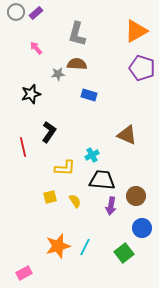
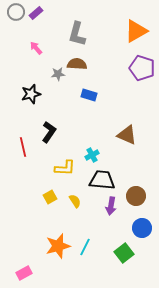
yellow square: rotated 16 degrees counterclockwise
